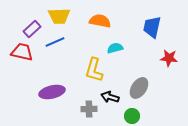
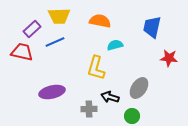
cyan semicircle: moved 3 px up
yellow L-shape: moved 2 px right, 2 px up
